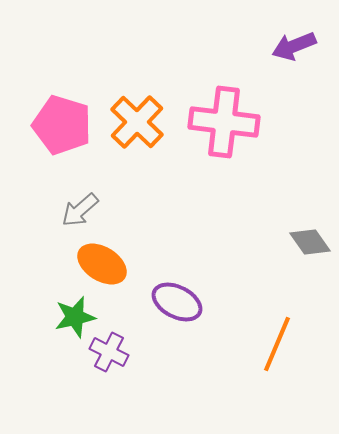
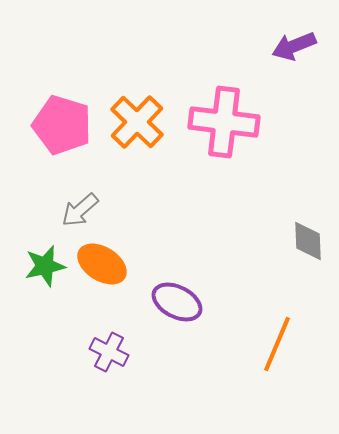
gray diamond: moved 2 px left, 1 px up; rotated 33 degrees clockwise
green star: moved 30 px left, 51 px up
